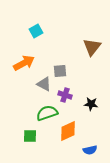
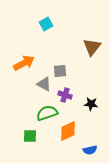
cyan square: moved 10 px right, 7 px up
